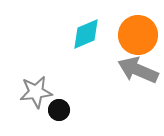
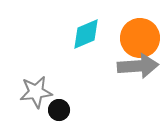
orange circle: moved 2 px right, 3 px down
gray arrow: moved 4 px up; rotated 153 degrees clockwise
